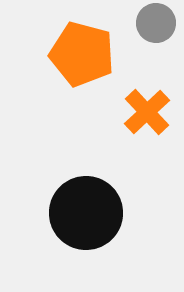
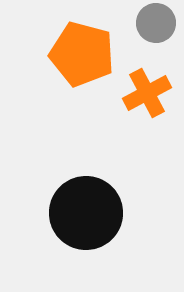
orange cross: moved 19 px up; rotated 15 degrees clockwise
